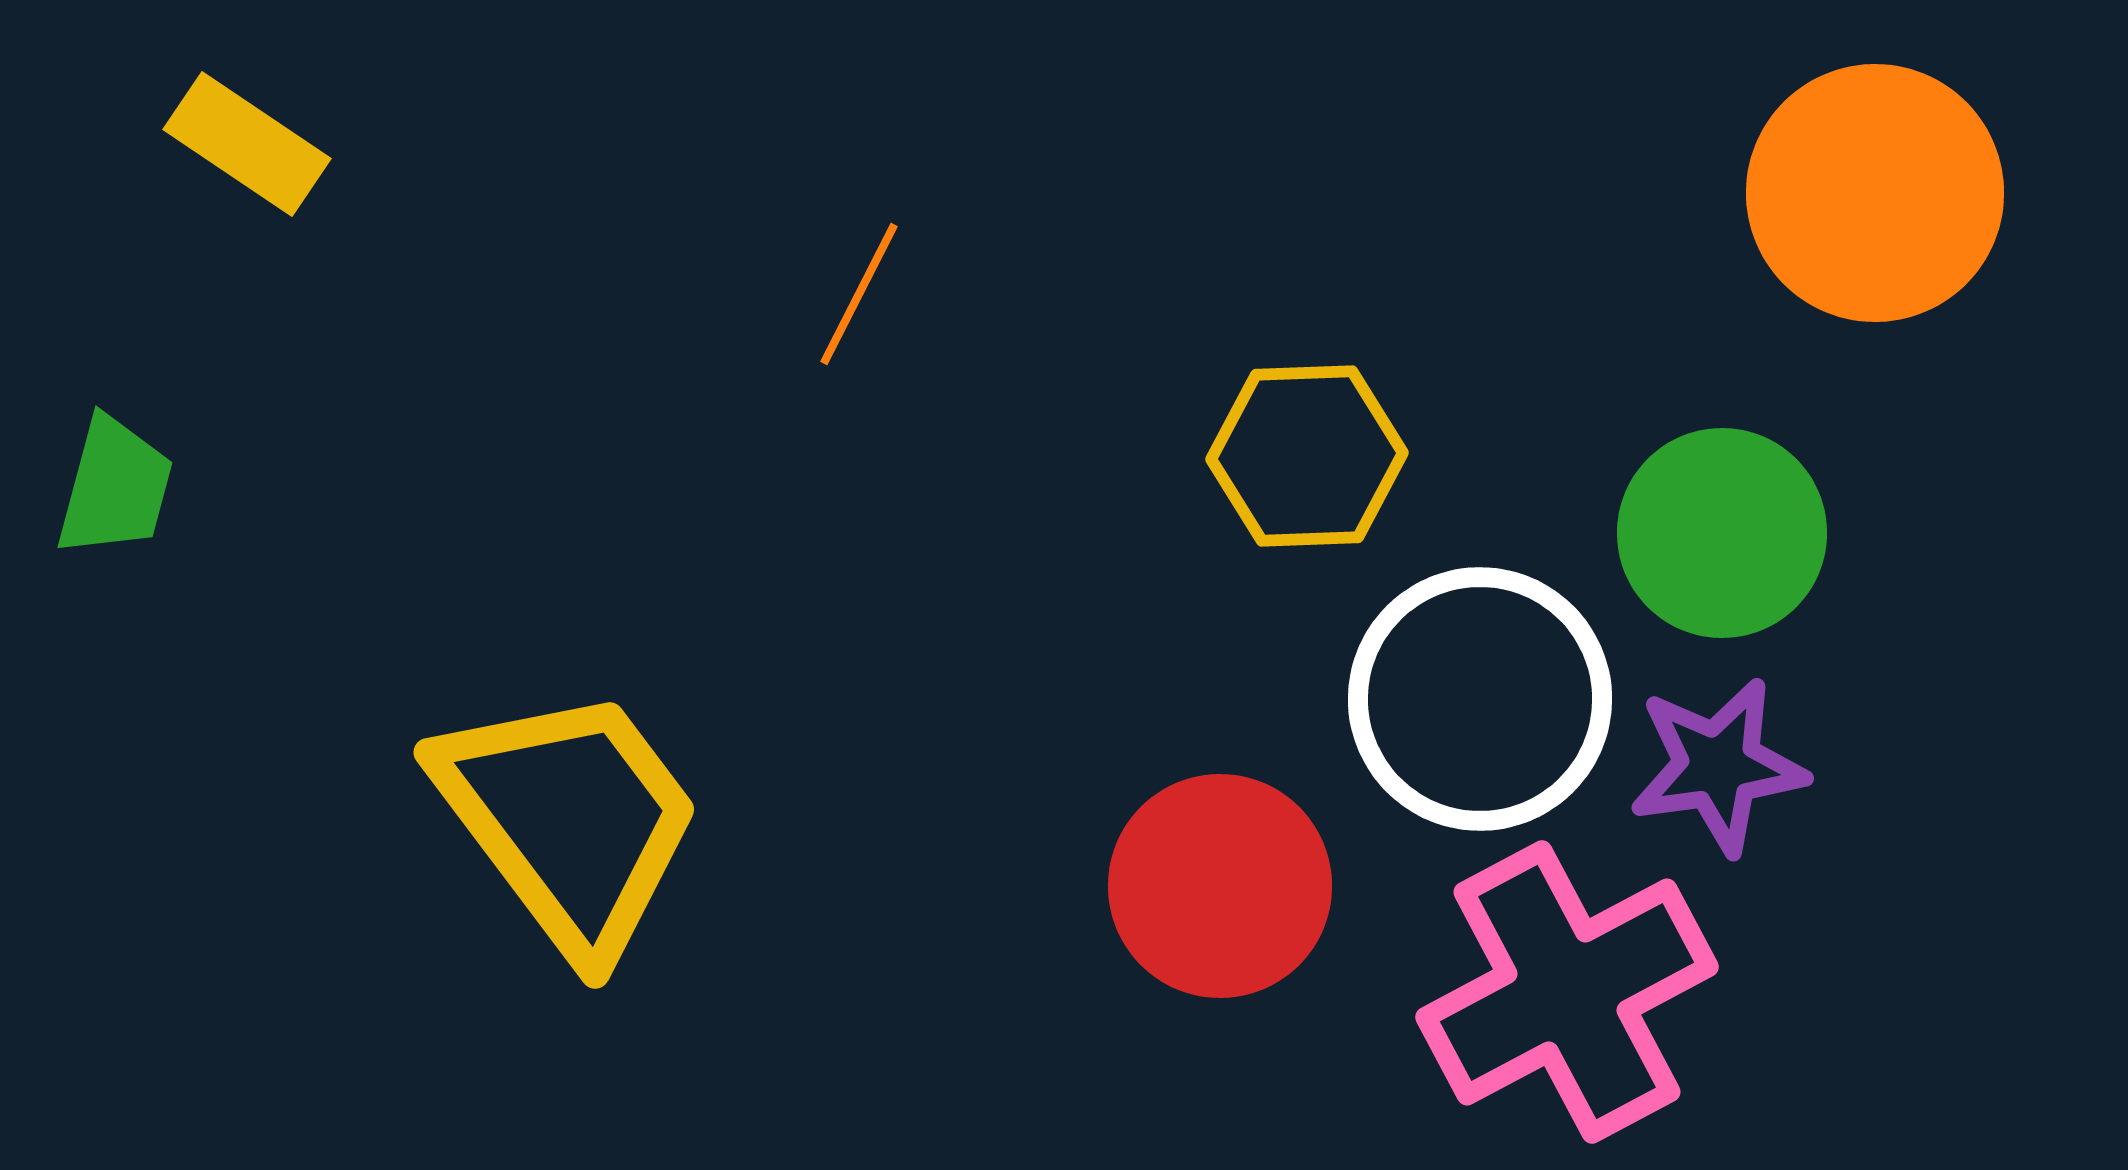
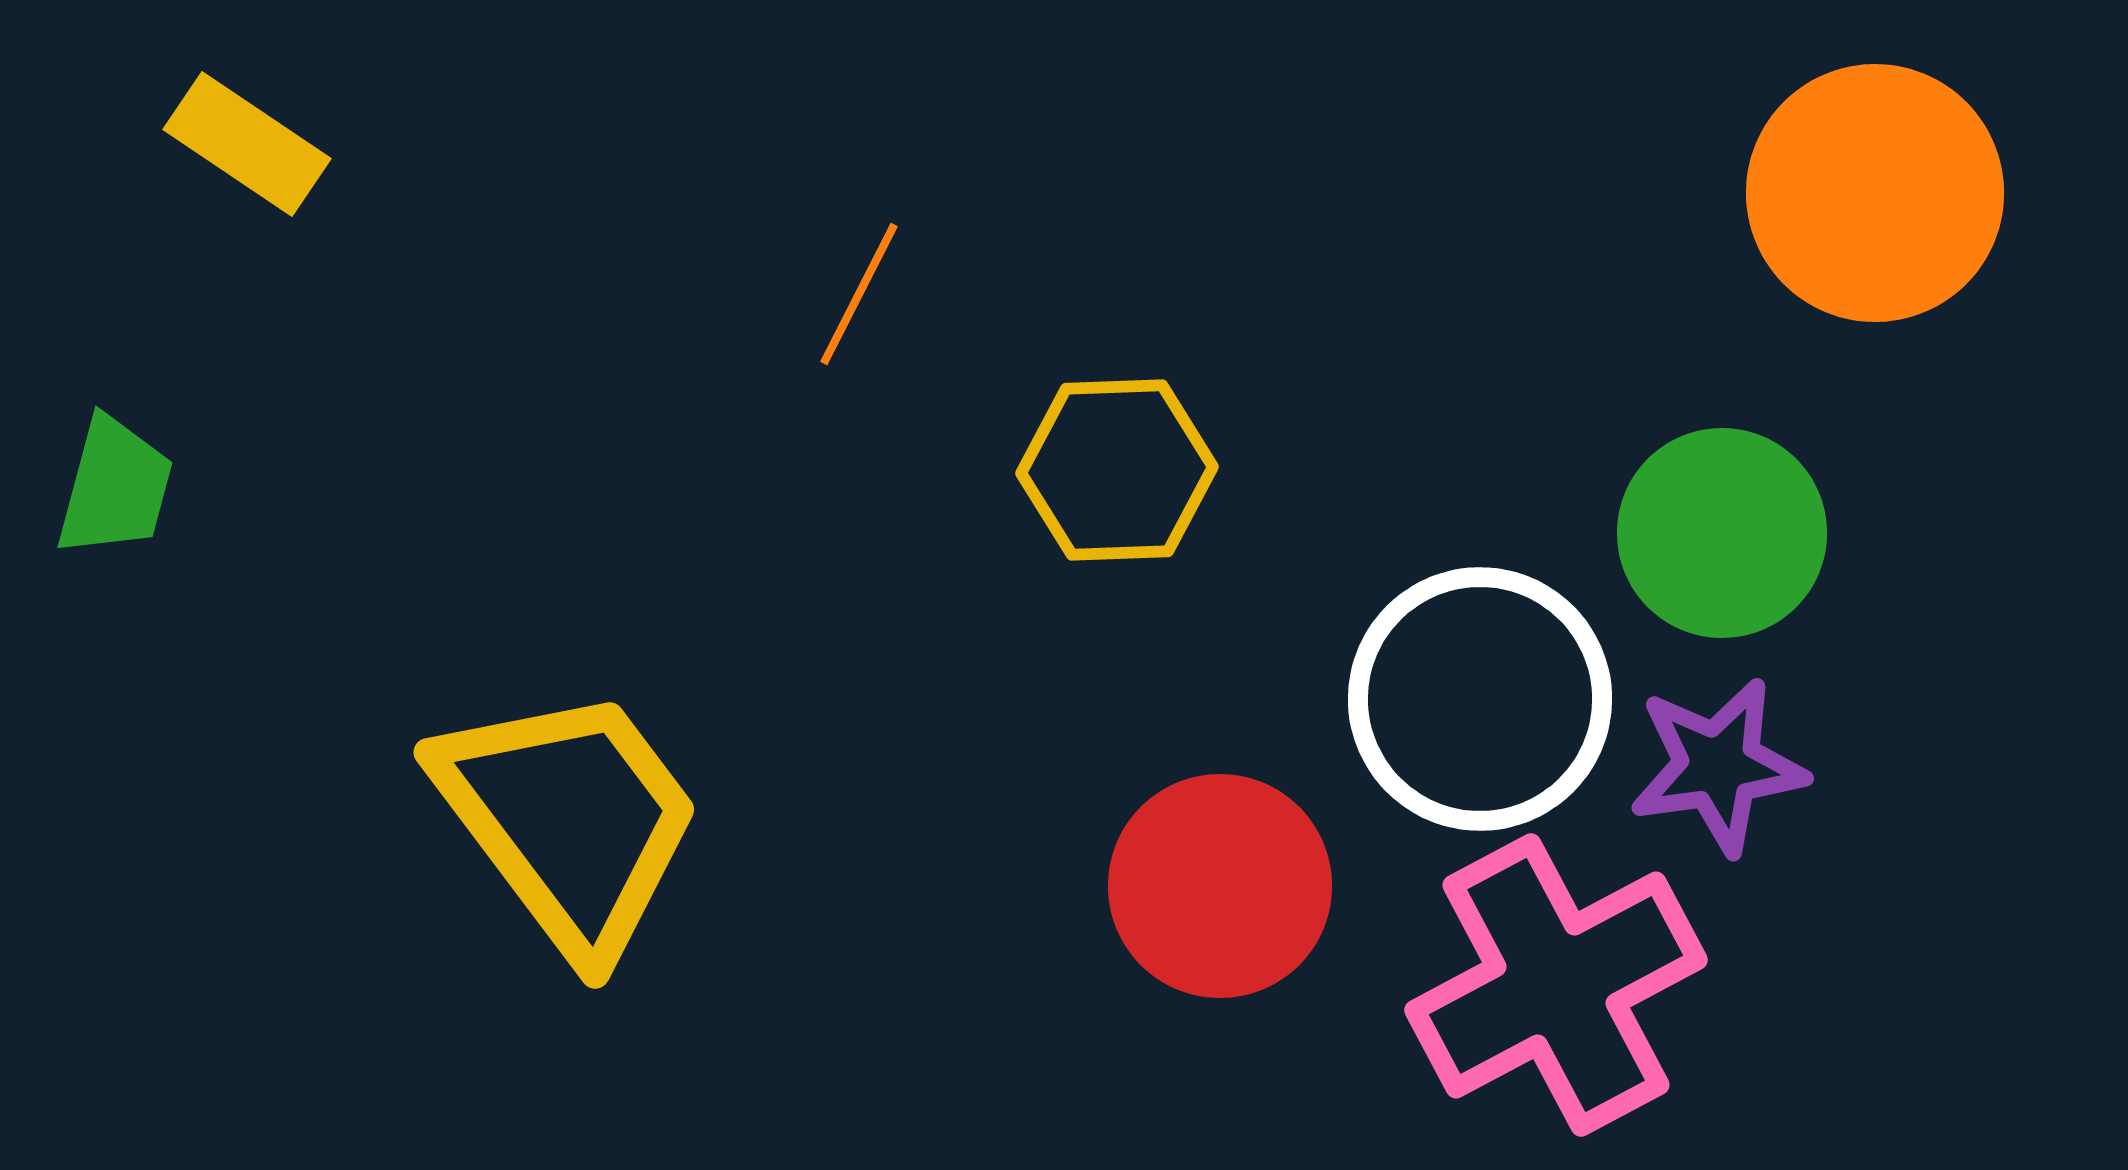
yellow hexagon: moved 190 px left, 14 px down
pink cross: moved 11 px left, 7 px up
